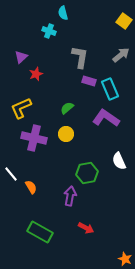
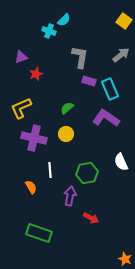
cyan semicircle: moved 1 px right, 7 px down; rotated 120 degrees counterclockwise
purple triangle: rotated 24 degrees clockwise
white semicircle: moved 2 px right, 1 px down
white line: moved 39 px right, 4 px up; rotated 35 degrees clockwise
red arrow: moved 5 px right, 10 px up
green rectangle: moved 1 px left, 1 px down; rotated 10 degrees counterclockwise
